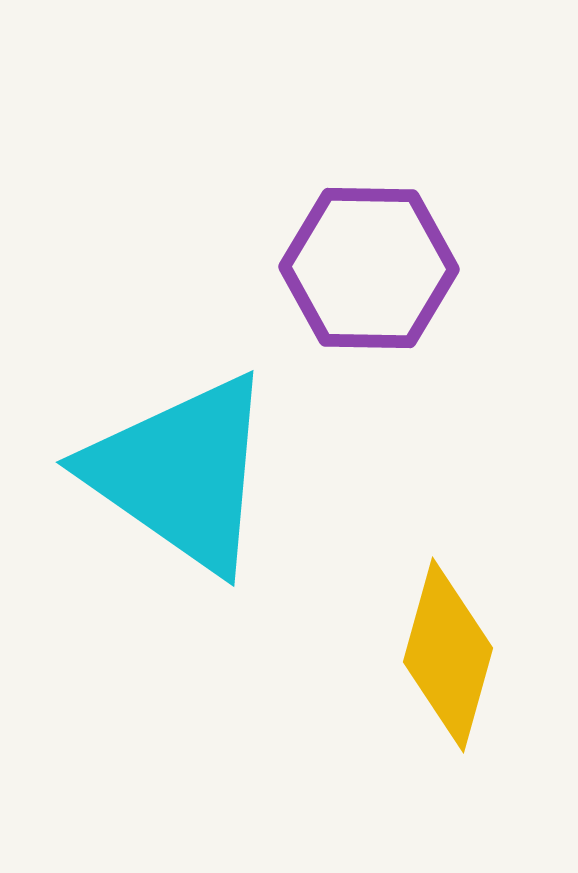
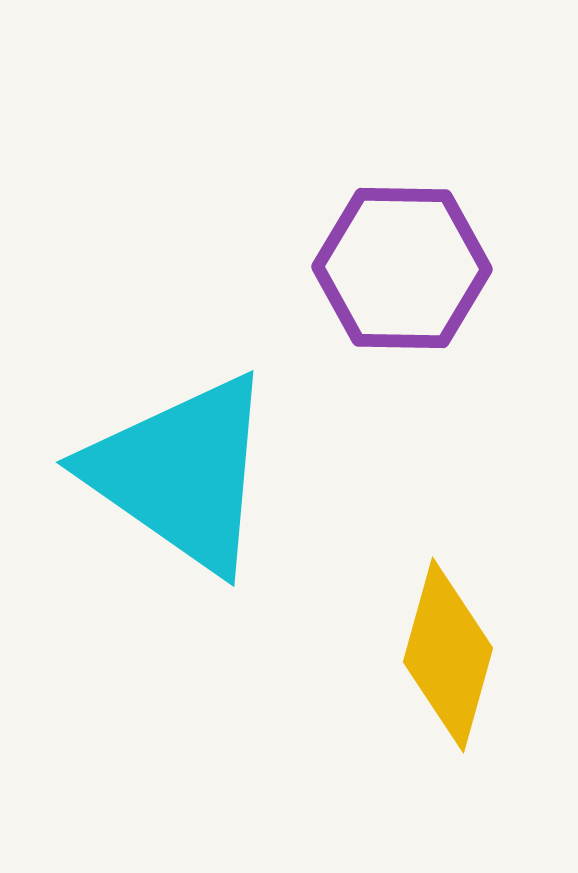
purple hexagon: moved 33 px right
